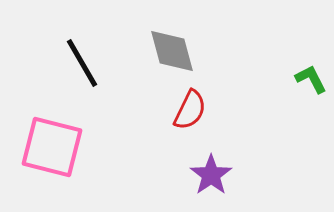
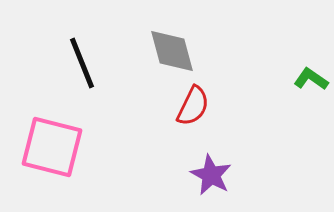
black line: rotated 8 degrees clockwise
green L-shape: rotated 28 degrees counterclockwise
red semicircle: moved 3 px right, 4 px up
purple star: rotated 9 degrees counterclockwise
